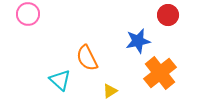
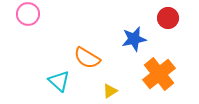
red circle: moved 3 px down
blue star: moved 4 px left, 2 px up
orange semicircle: rotated 32 degrees counterclockwise
orange cross: moved 1 px left, 1 px down
cyan triangle: moved 1 px left, 1 px down
